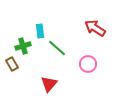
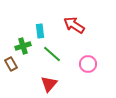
red arrow: moved 21 px left, 3 px up
green line: moved 5 px left, 6 px down
brown rectangle: moved 1 px left
